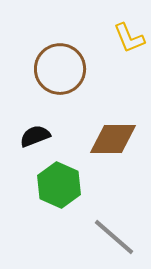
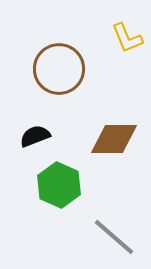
yellow L-shape: moved 2 px left
brown circle: moved 1 px left
brown diamond: moved 1 px right
